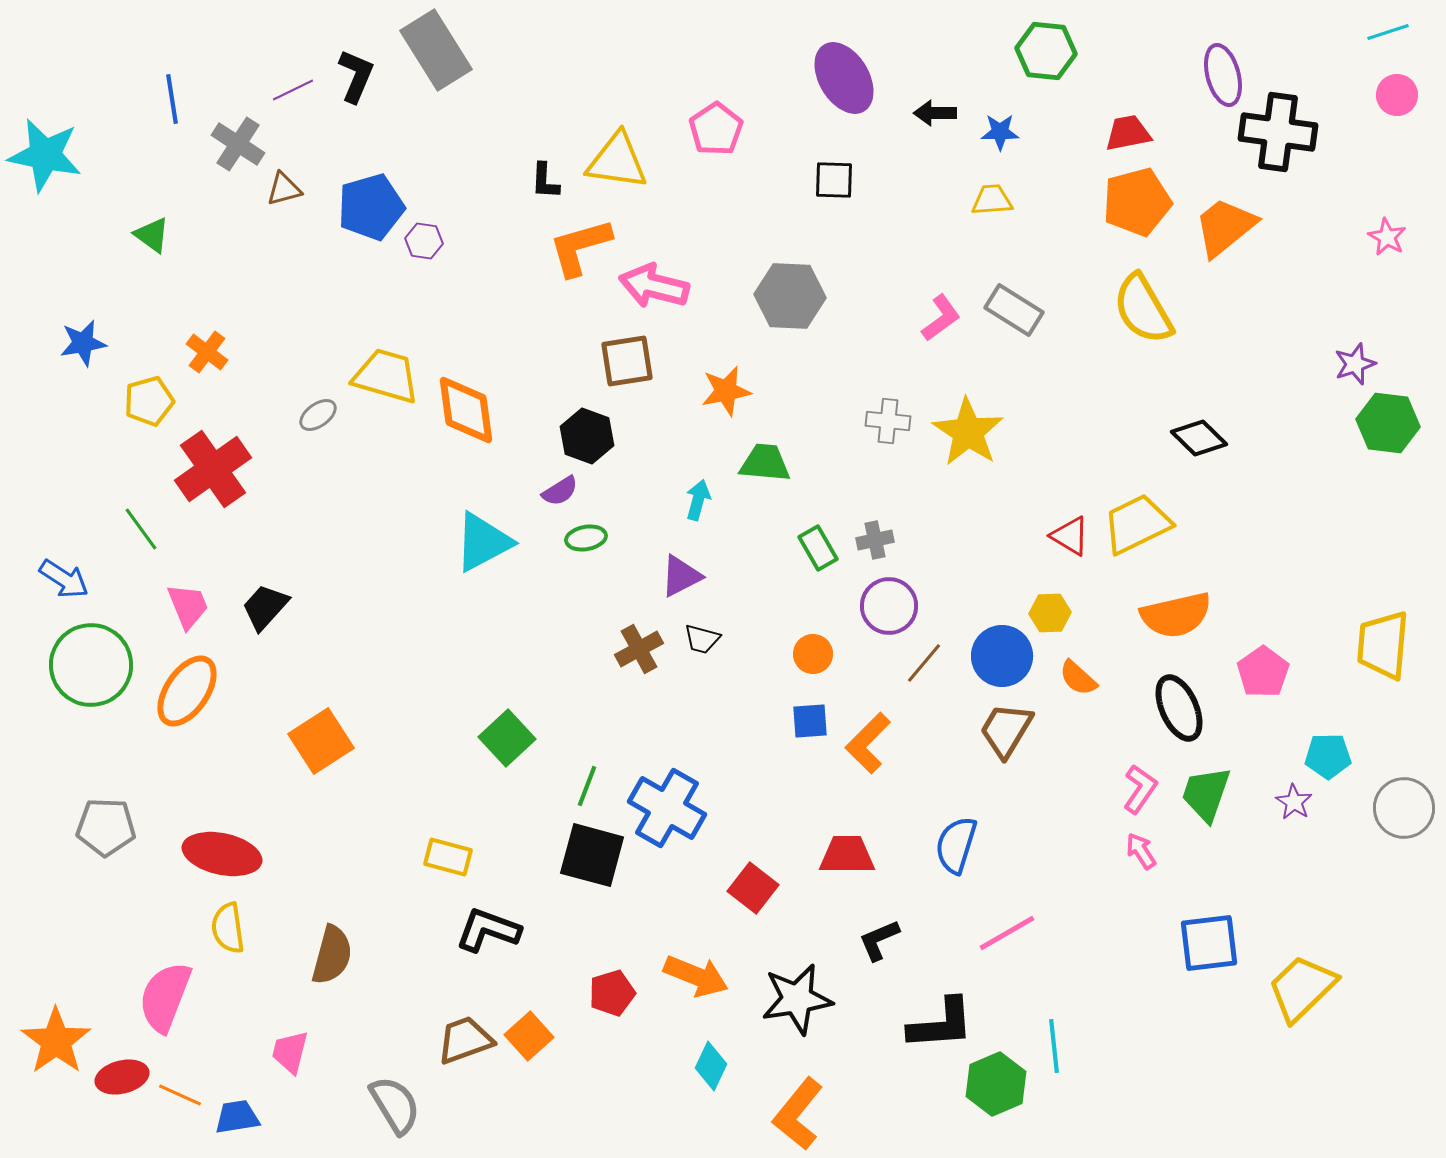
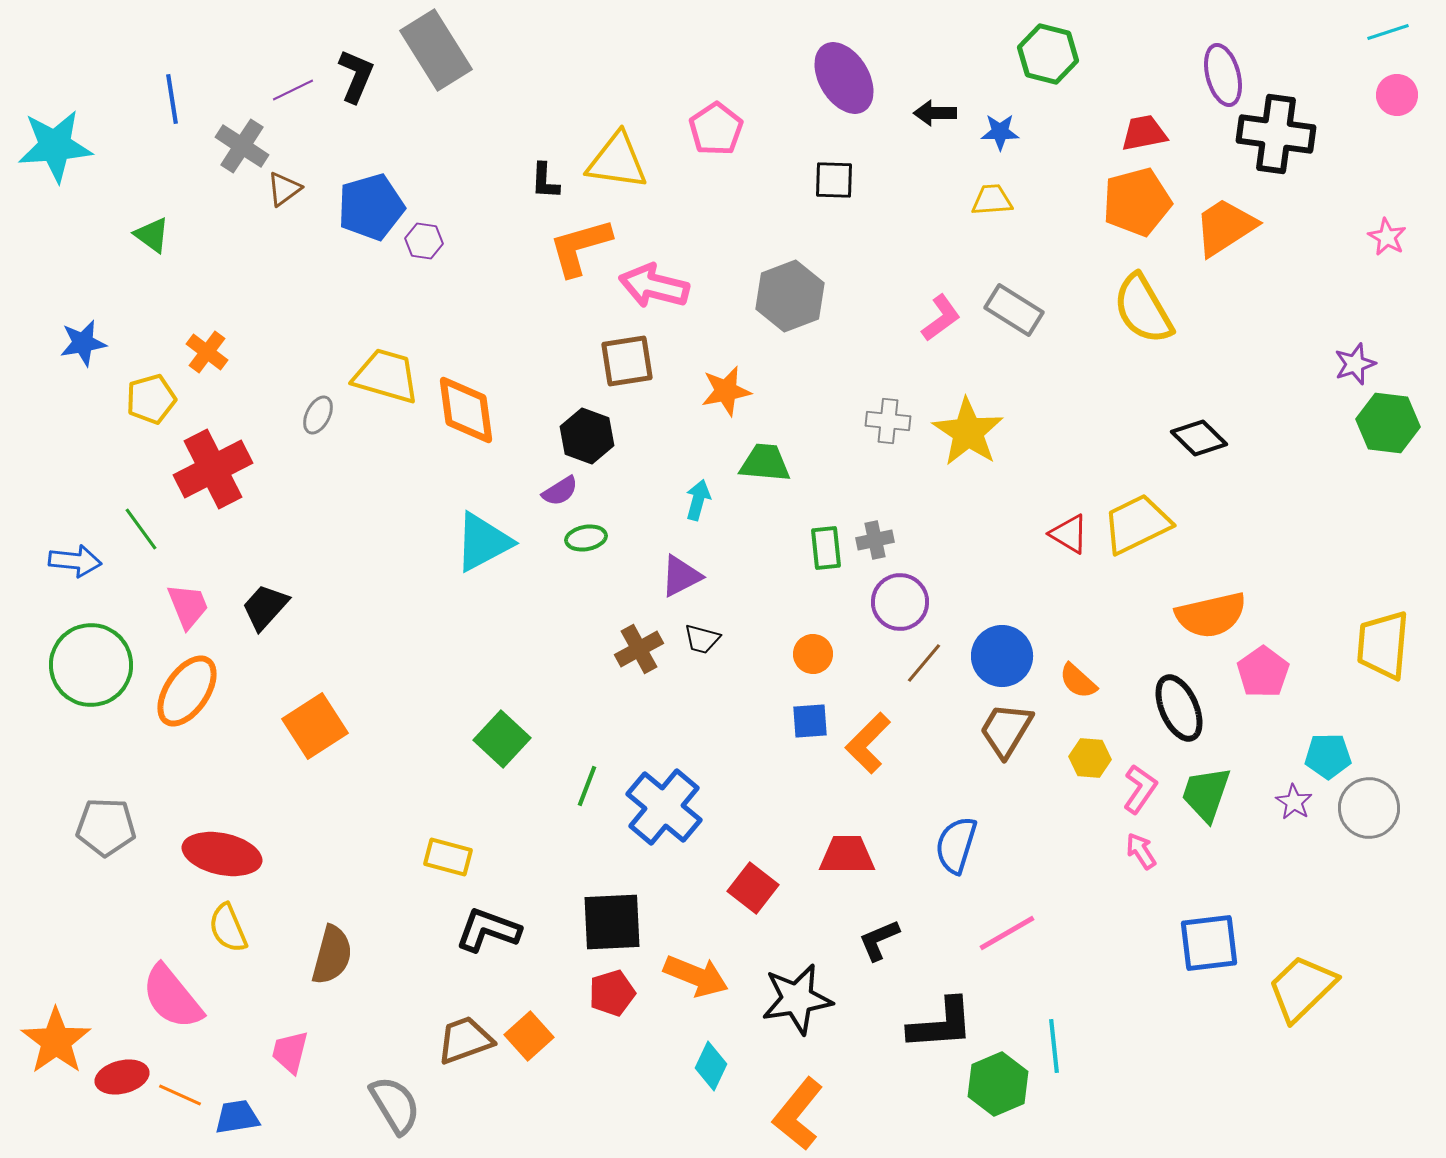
green hexagon at (1046, 51): moved 2 px right, 3 px down; rotated 8 degrees clockwise
black cross at (1278, 132): moved 2 px left, 2 px down
red trapezoid at (1128, 133): moved 16 px right
gray cross at (238, 144): moved 4 px right, 2 px down
cyan star at (45, 155): moved 10 px right, 9 px up; rotated 16 degrees counterclockwise
brown triangle at (284, 189): rotated 21 degrees counterclockwise
orange trapezoid at (1225, 227): rotated 6 degrees clockwise
gray hexagon at (790, 296): rotated 24 degrees counterclockwise
yellow pentagon at (149, 401): moved 2 px right, 2 px up
gray ellipse at (318, 415): rotated 27 degrees counterclockwise
red cross at (213, 469): rotated 8 degrees clockwise
red triangle at (1070, 536): moved 1 px left, 2 px up
green rectangle at (818, 548): moved 8 px right; rotated 24 degrees clockwise
blue arrow at (64, 579): moved 11 px right, 18 px up; rotated 27 degrees counterclockwise
purple circle at (889, 606): moved 11 px right, 4 px up
yellow hexagon at (1050, 613): moved 40 px right, 145 px down; rotated 6 degrees clockwise
orange semicircle at (1176, 615): moved 35 px right
orange semicircle at (1078, 678): moved 3 px down
green square at (507, 738): moved 5 px left, 1 px down; rotated 4 degrees counterclockwise
orange square at (321, 741): moved 6 px left, 15 px up
blue cross at (667, 808): moved 3 px left, 1 px up; rotated 10 degrees clockwise
gray circle at (1404, 808): moved 35 px left
black square at (592, 855): moved 20 px right, 67 px down; rotated 18 degrees counterclockwise
yellow semicircle at (228, 928): rotated 15 degrees counterclockwise
pink semicircle at (165, 997): moved 7 px right; rotated 60 degrees counterclockwise
green hexagon at (996, 1084): moved 2 px right
